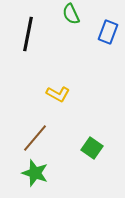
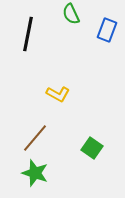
blue rectangle: moved 1 px left, 2 px up
